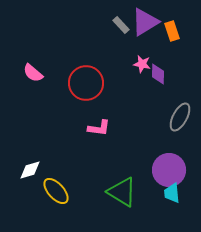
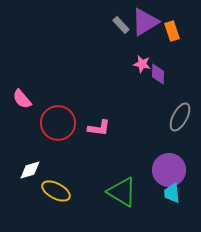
pink semicircle: moved 11 px left, 26 px down; rotated 10 degrees clockwise
red circle: moved 28 px left, 40 px down
yellow ellipse: rotated 20 degrees counterclockwise
